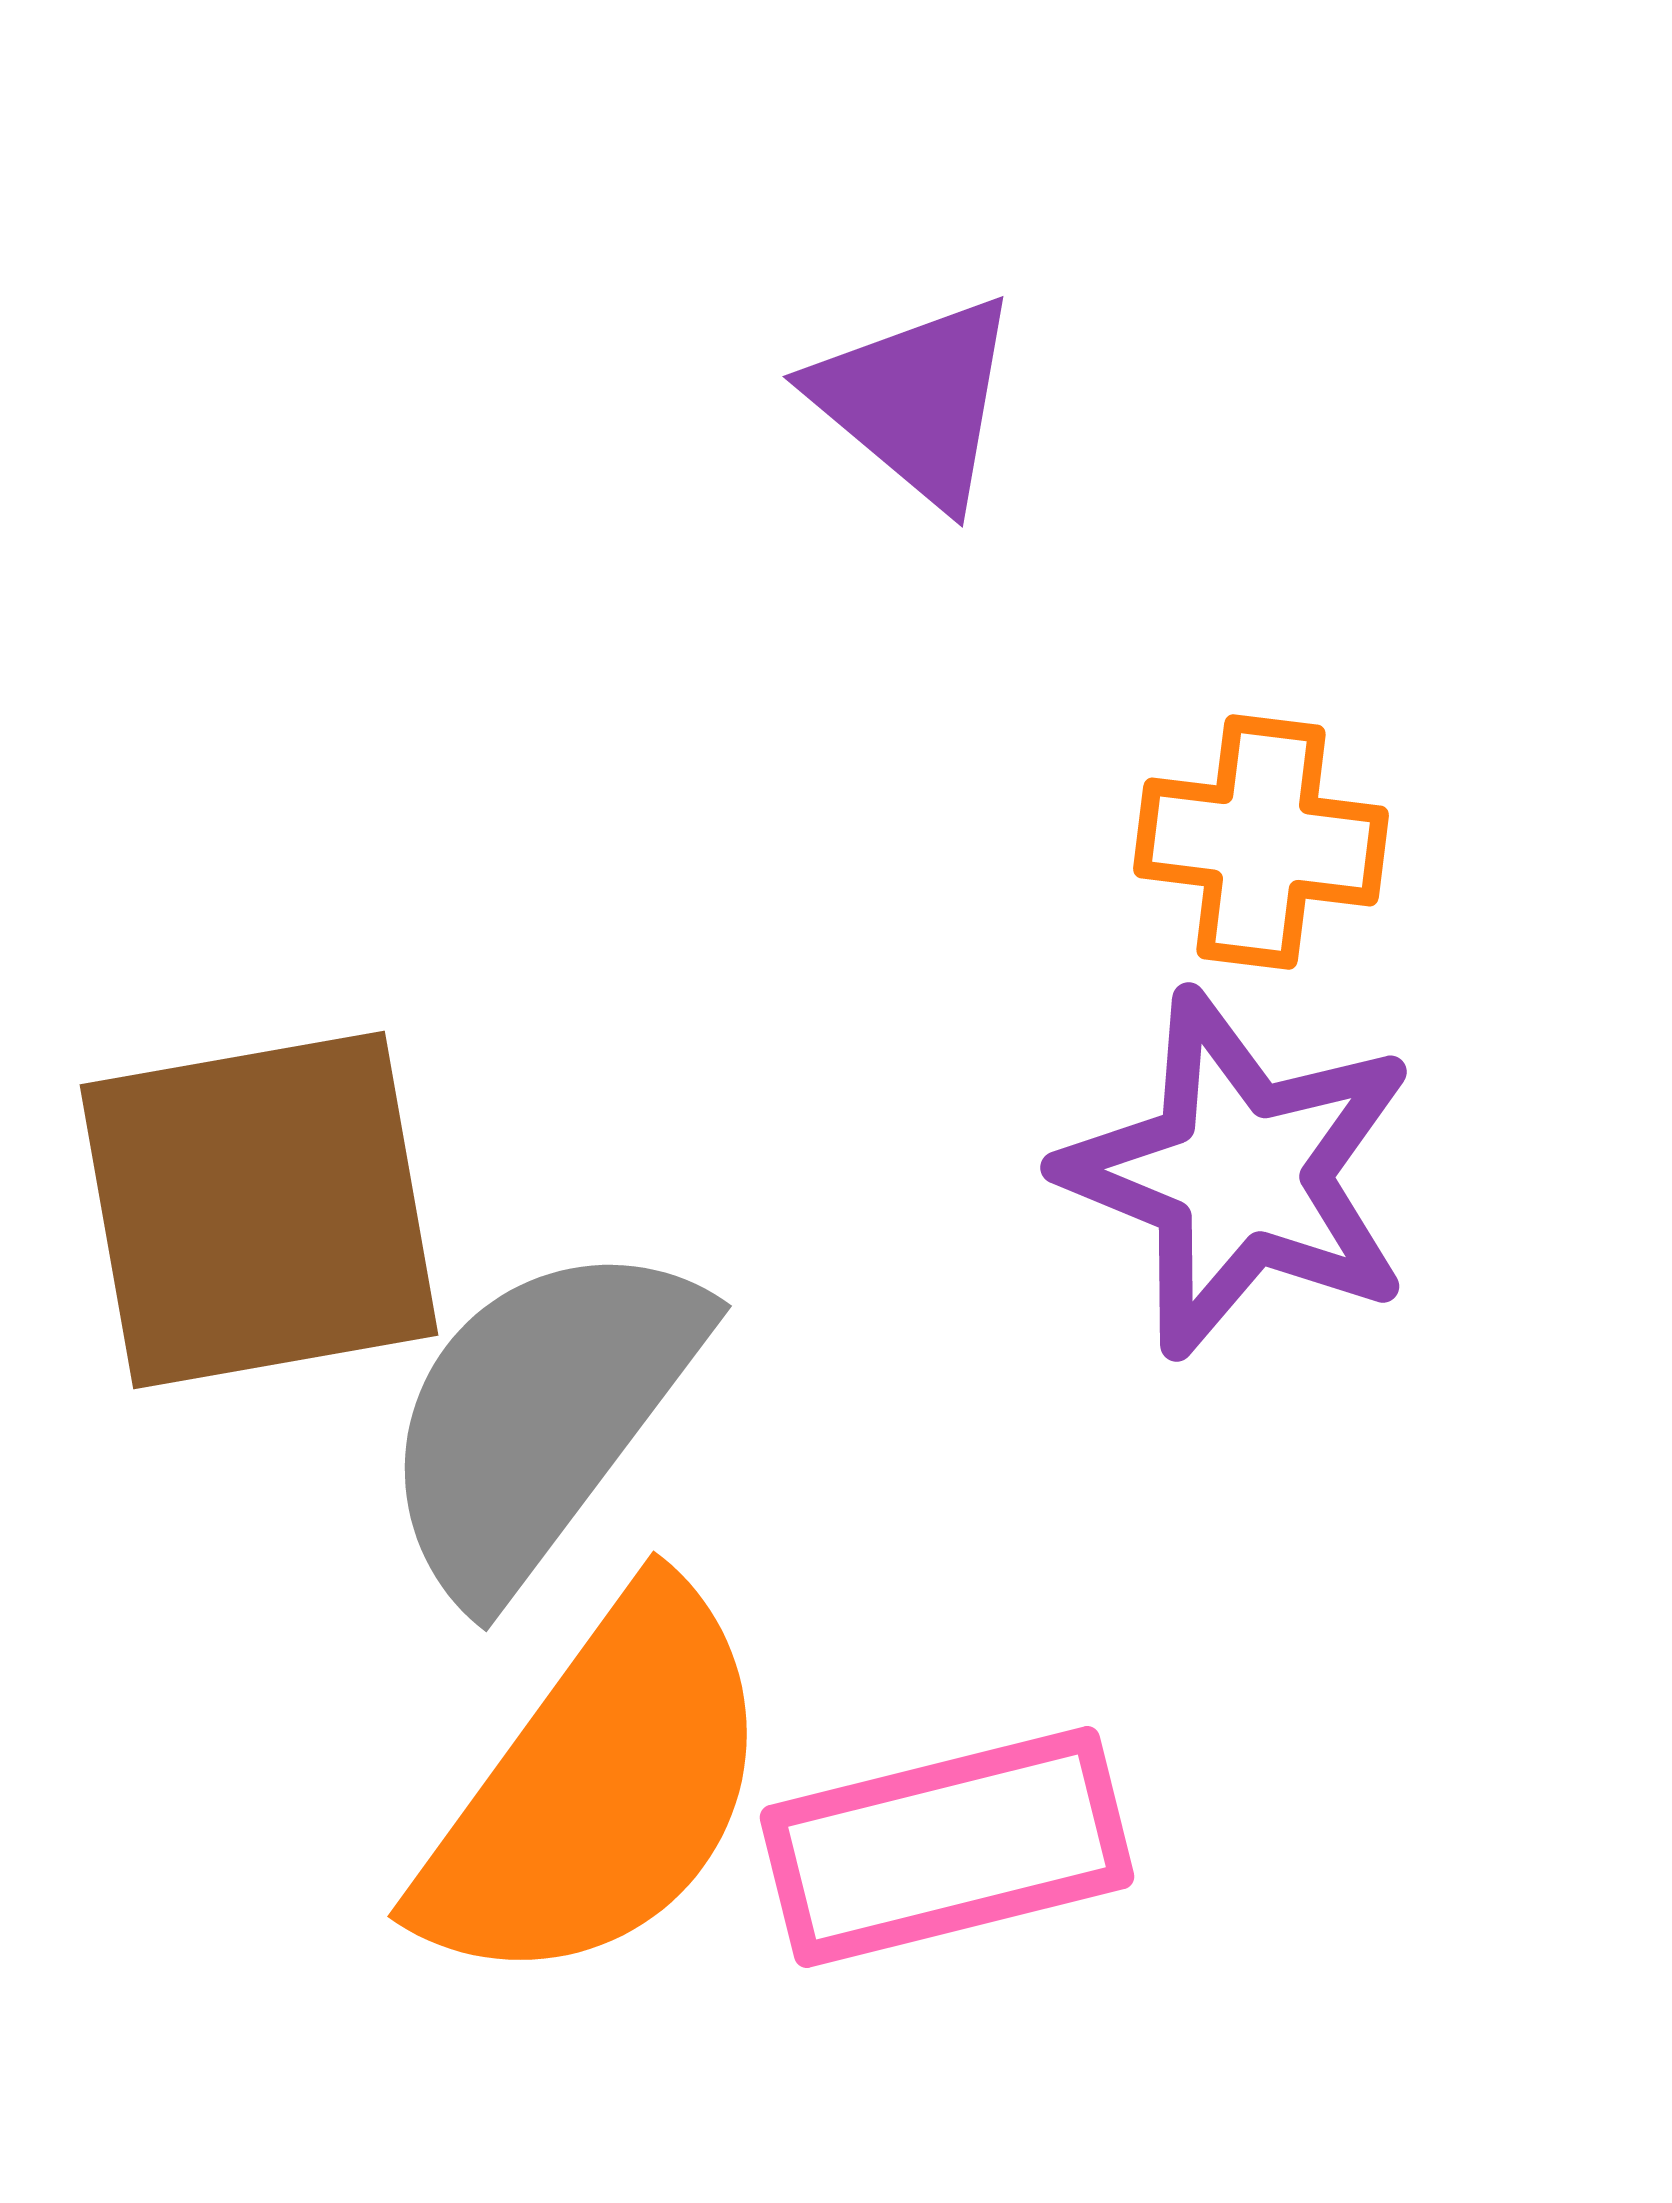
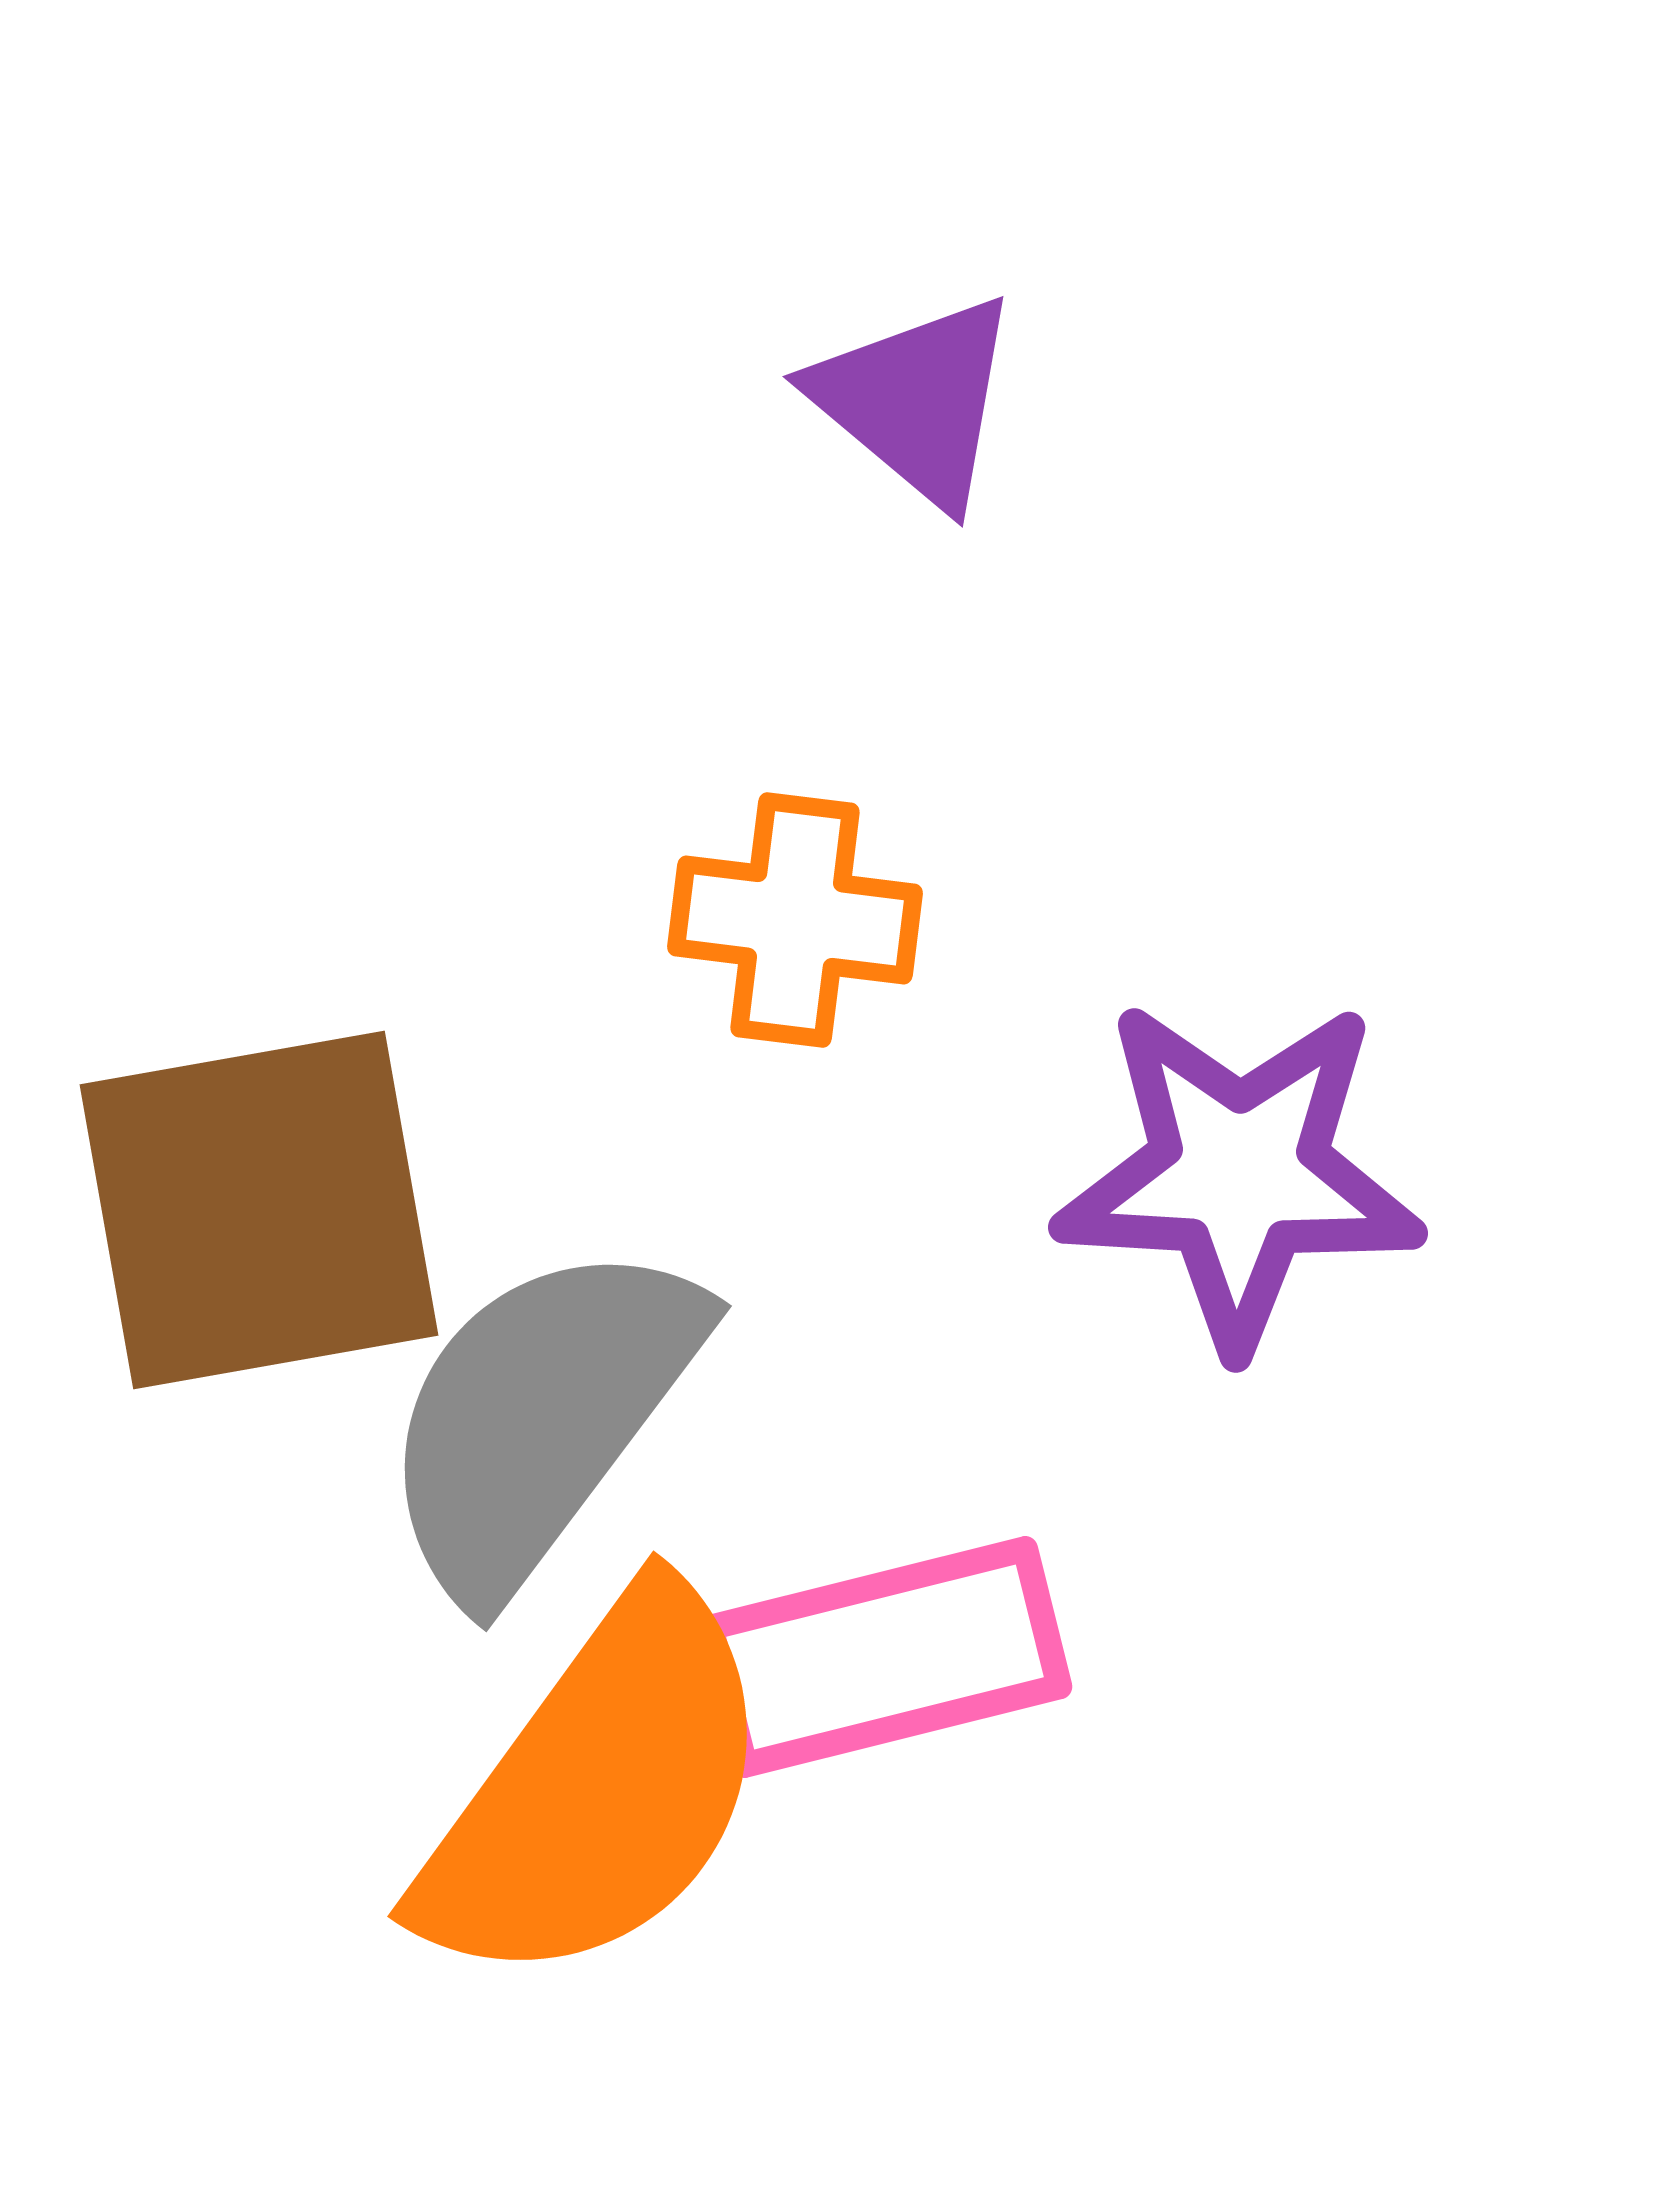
orange cross: moved 466 px left, 78 px down
purple star: rotated 19 degrees counterclockwise
pink rectangle: moved 62 px left, 190 px up
